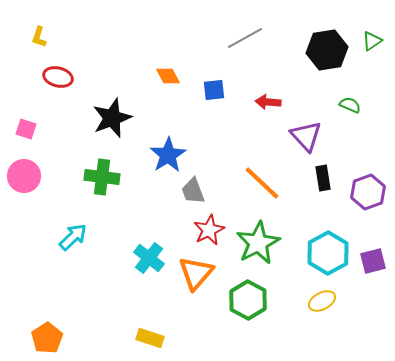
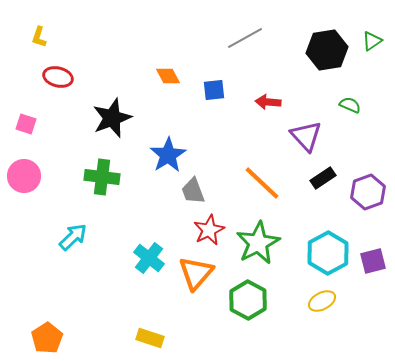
pink square: moved 5 px up
black rectangle: rotated 65 degrees clockwise
